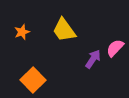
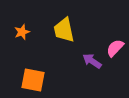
yellow trapezoid: rotated 24 degrees clockwise
purple arrow: moved 1 px left, 2 px down; rotated 90 degrees counterclockwise
orange square: rotated 35 degrees counterclockwise
